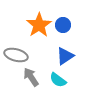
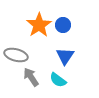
blue triangle: rotated 24 degrees counterclockwise
